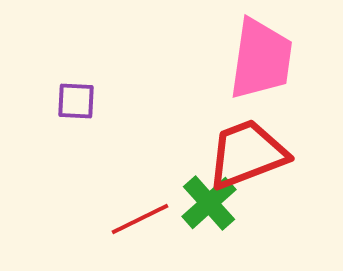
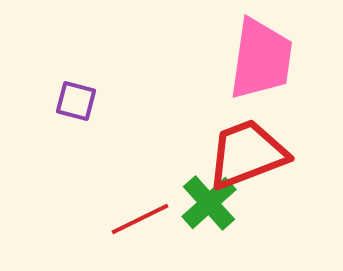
purple square: rotated 12 degrees clockwise
